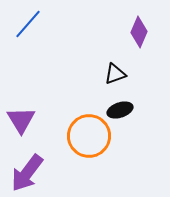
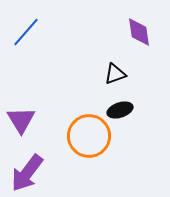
blue line: moved 2 px left, 8 px down
purple diamond: rotated 32 degrees counterclockwise
